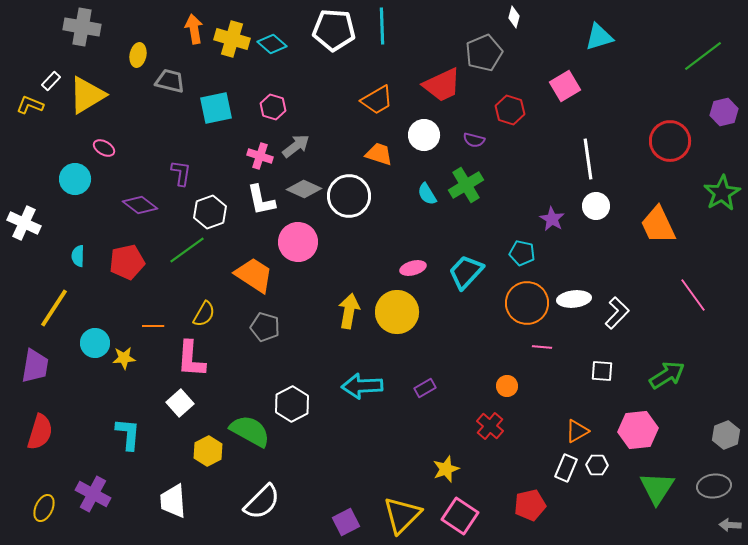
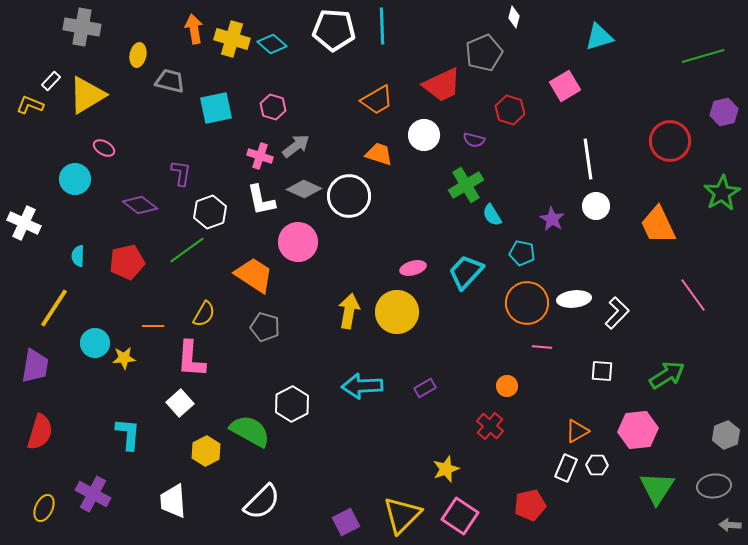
green line at (703, 56): rotated 21 degrees clockwise
cyan semicircle at (427, 194): moved 65 px right, 21 px down
yellow hexagon at (208, 451): moved 2 px left
